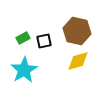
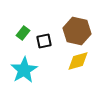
green rectangle: moved 5 px up; rotated 24 degrees counterclockwise
